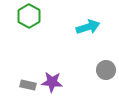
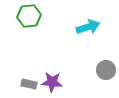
green hexagon: rotated 25 degrees clockwise
gray rectangle: moved 1 px right, 1 px up
